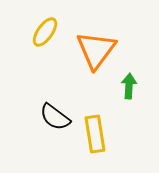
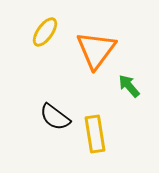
green arrow: rotated 45 degrees counterclockwise
